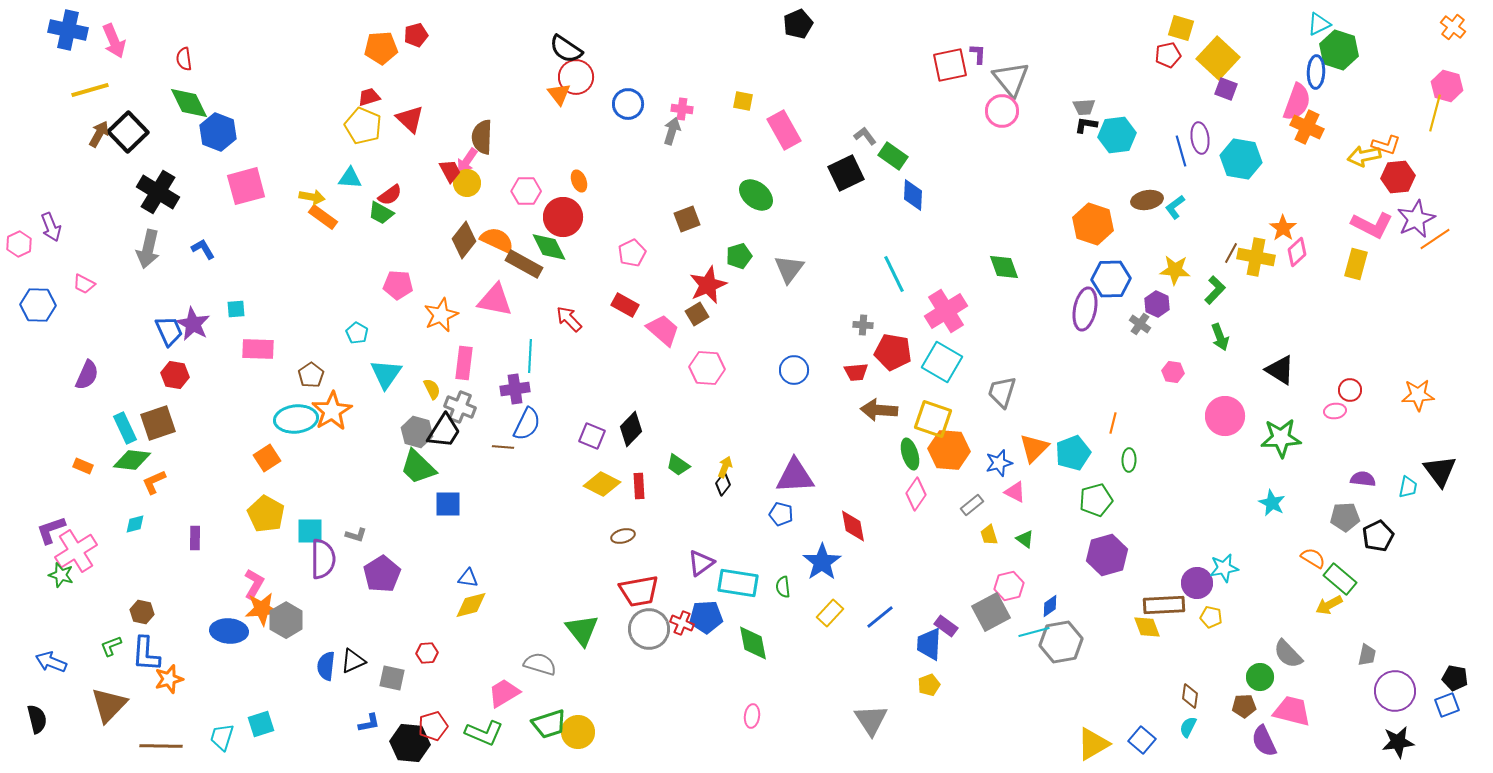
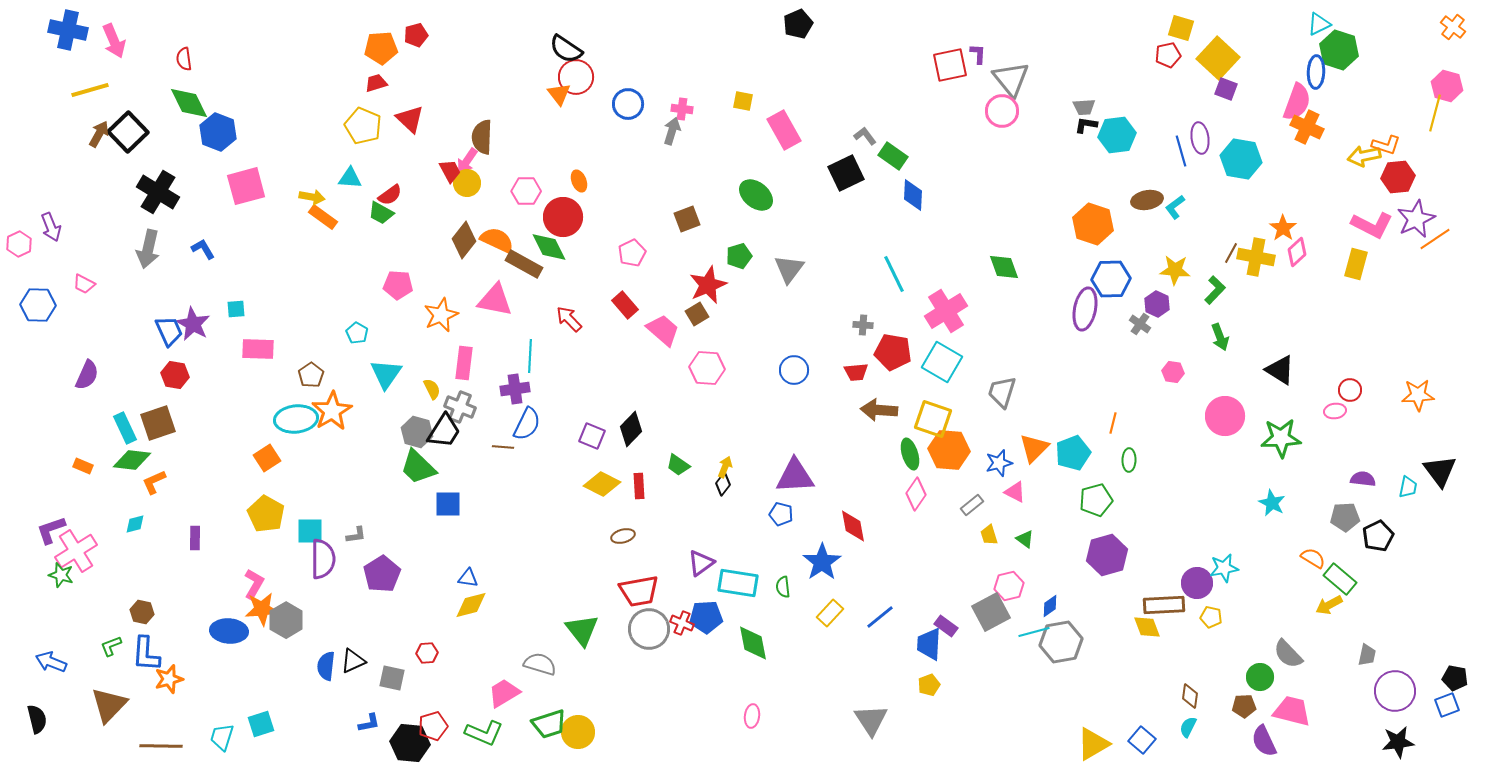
red trapezoid at (369, 97): moved 7 px right, 14 px up
red rectangle at (625, 305): rotated 20 degrees clockwise
gray L-shape at (356, 535): rotated 25 degrees counterclockwise
